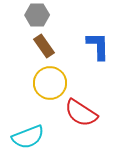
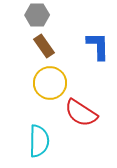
cyan semicircle: moved 11 px right, 4 px down; rotated 68 degrees counterclockwise
